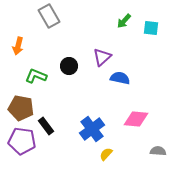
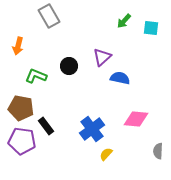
gray semicircle: rotated 91 degrees counterclockwise
